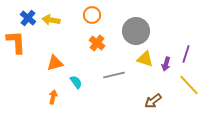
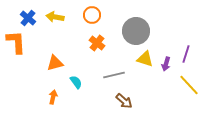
yellow arrow: moved 4 px right, 3 px up
brown arrow: moved 29 px left; rotated 102 degrees counterclockwise
